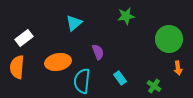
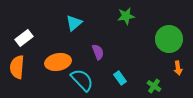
cyan semicircle: moved 1 px up; rotated 130 degrees clockwise
